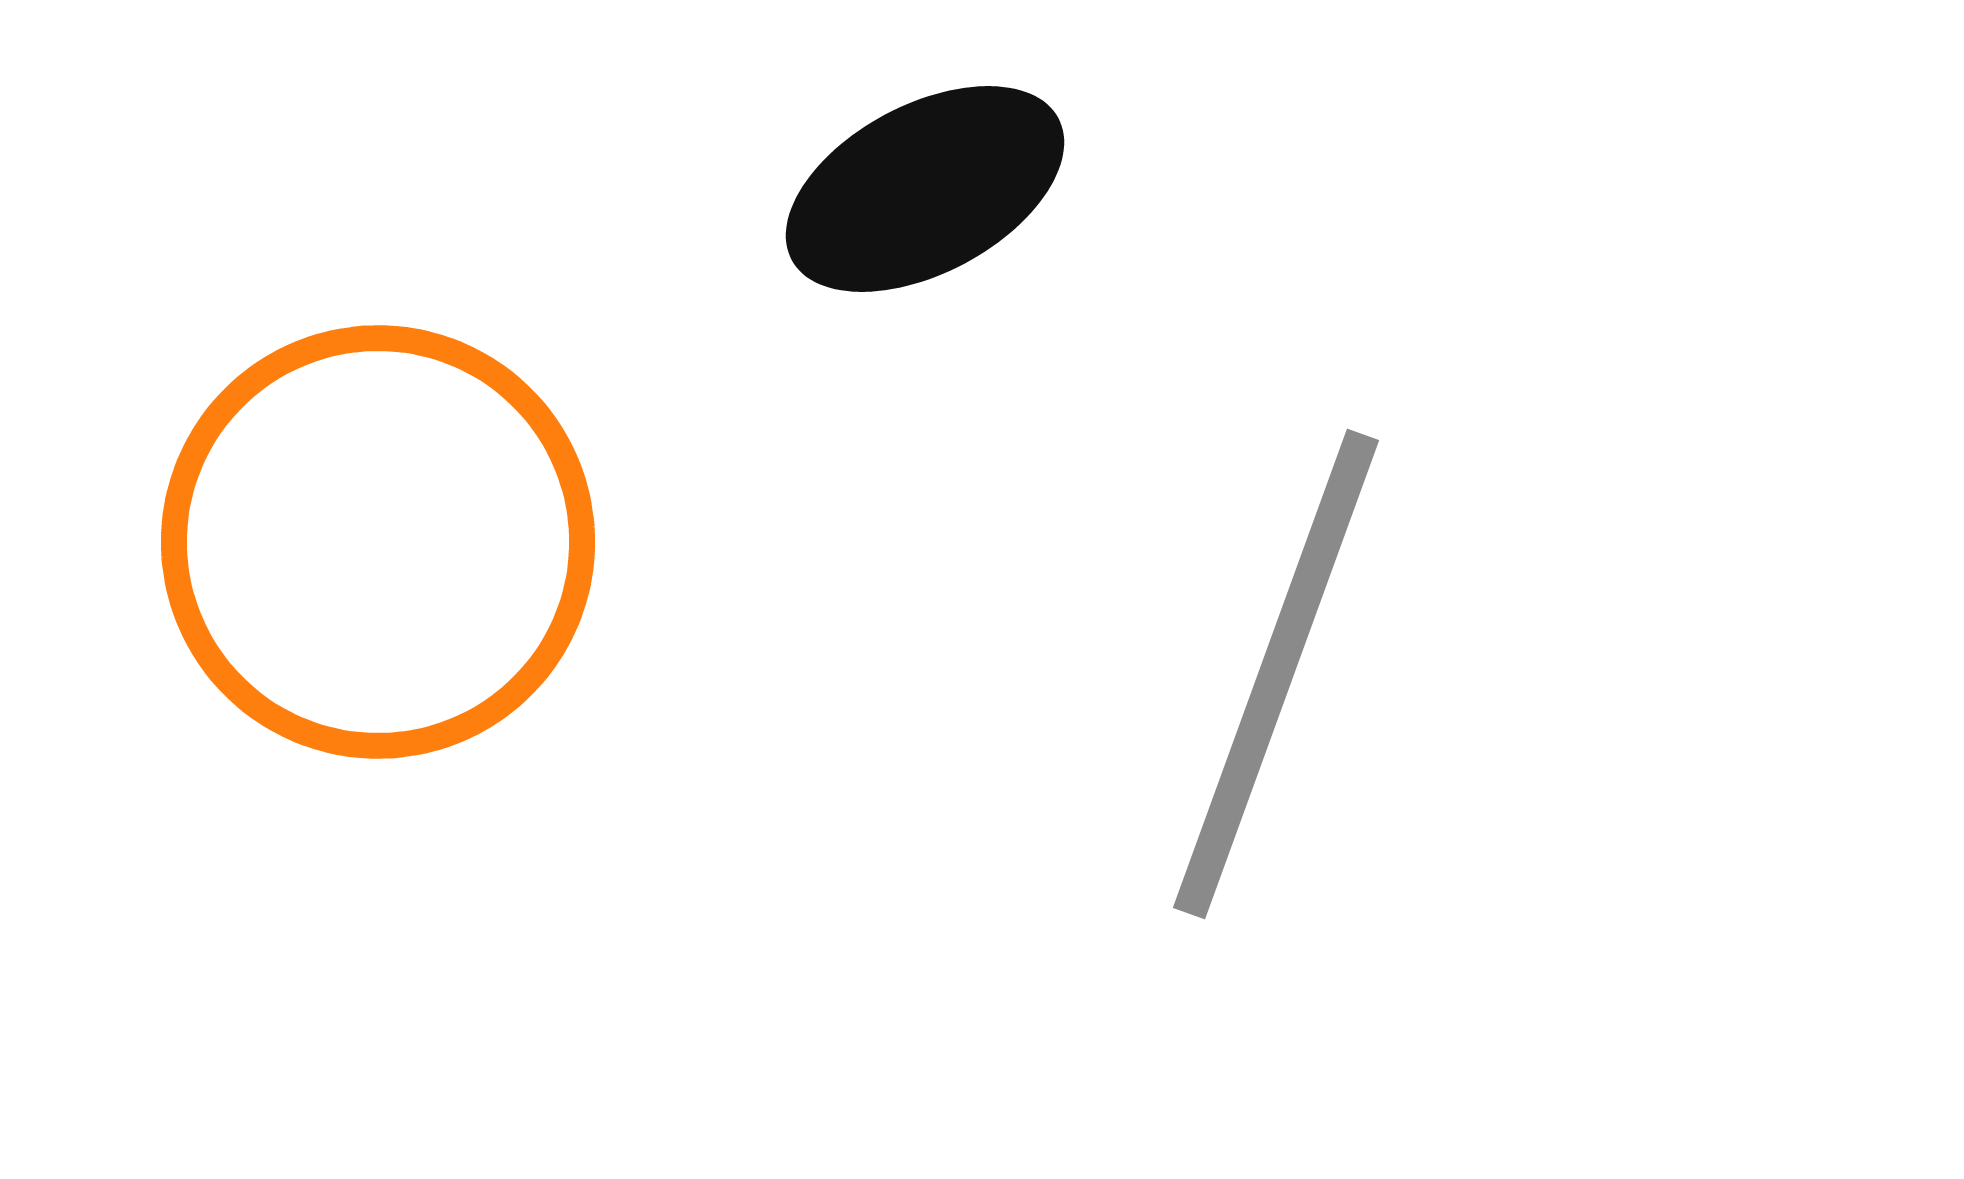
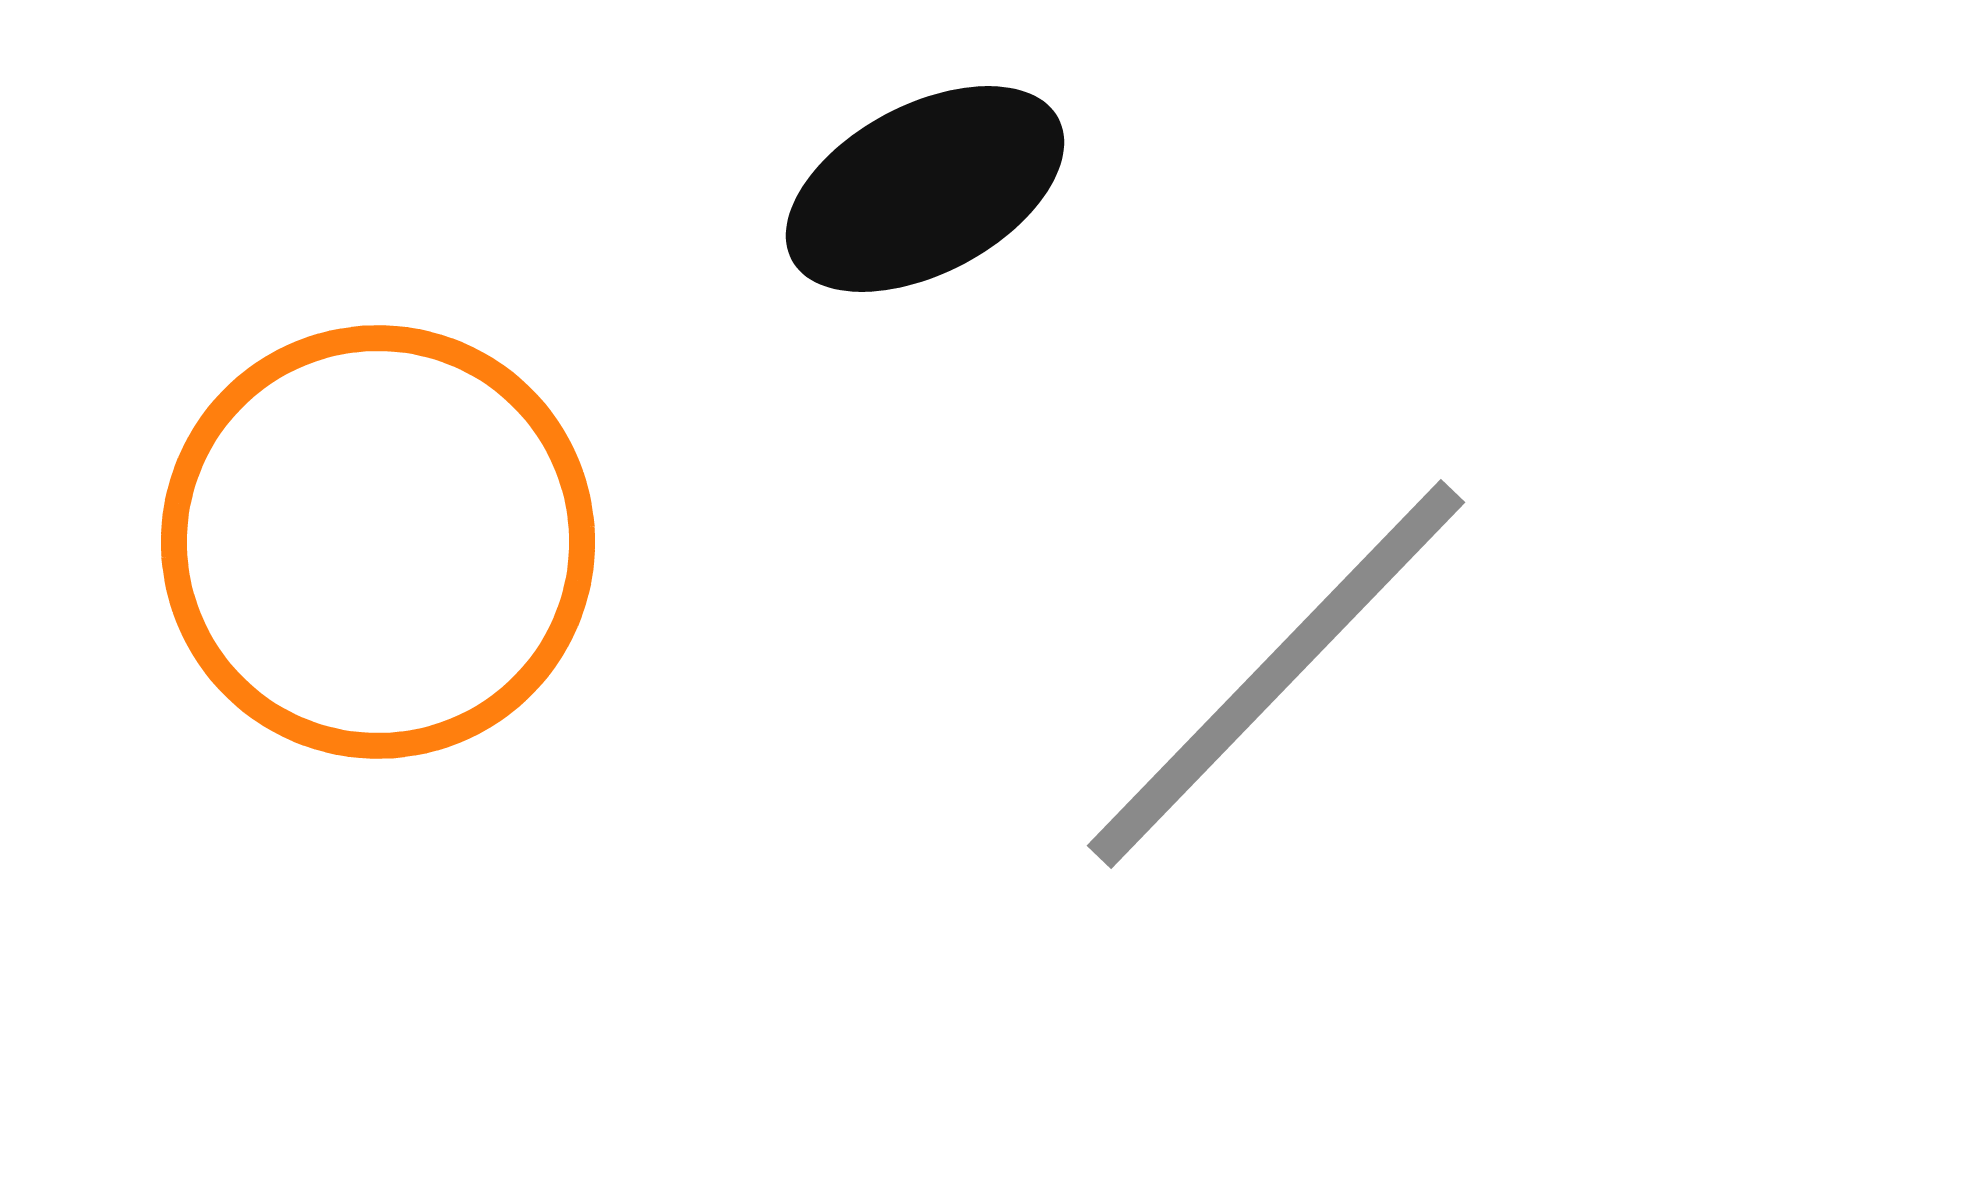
gray line: rotated 24 degrees clockwise
